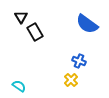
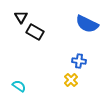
blue semicircle: rotated 10 degrees counterclockwise
black rectangle: rotated 30 degrees counterclockwise
blue cross: rotated 16 degrees counterclockwise
